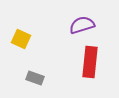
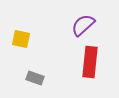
purple semicircle: moved 1 px right; rotated 25 degrees counterclockwise
yellow square: rotated 12 degrees counterclockwise
